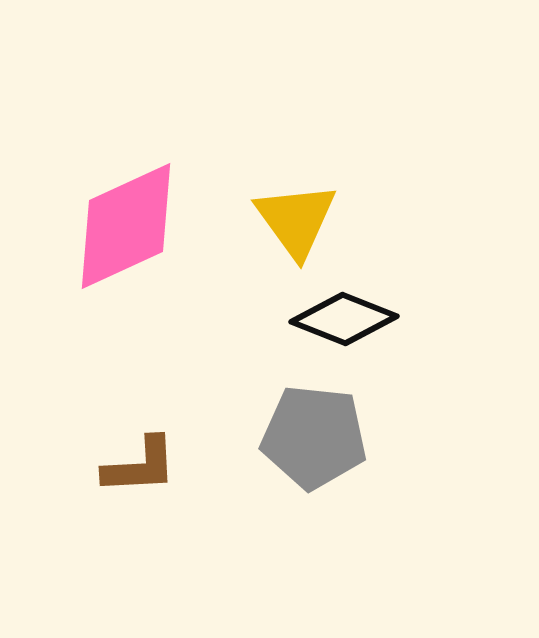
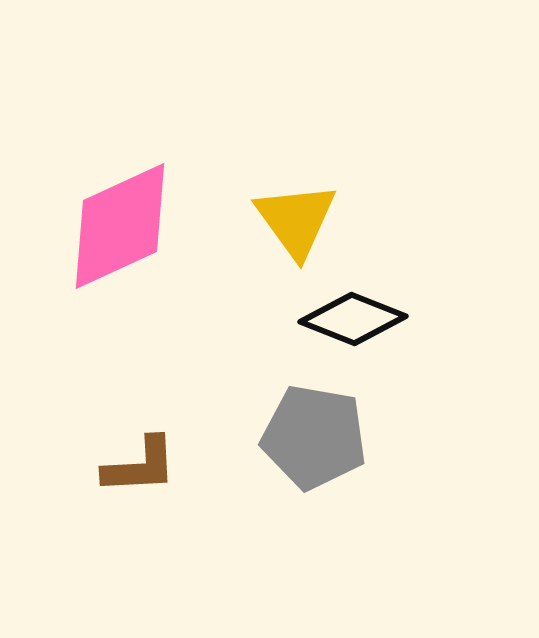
pink diamond: moved 6 px left
black diamond: moved 9 px right
gray pentagon: rotated 4 degrees clockwise
